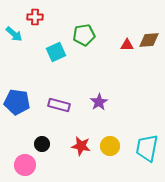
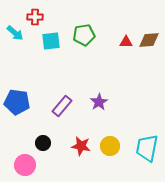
cyan arrow: moved 1 px right, 1 px up
red triangle: moved 1 px left, 3 px up
cyan square: moved 5 px left, 11 px up; rotated 18 degrees clockwise
purple rectangle: moved 3 px right, 1 px down; rotated 65 degrees counterclockwise
black circle: moved 1 px right, 1 px up
